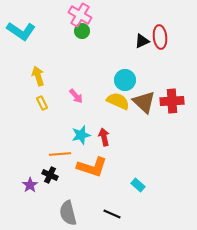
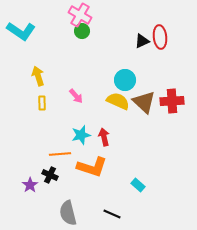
yellow rectangle: rotated 24 degrees clockwise
